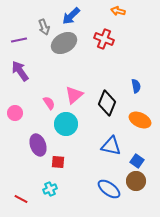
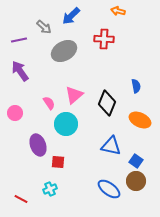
gray arrow: rotated 28 degrees counterclockwise
red cross: rotated 18 degrees counterclockwise
gray ellipse: moved 8 px down
blue square: moved 1 px left
